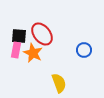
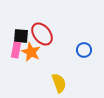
black square: moved 2 px right
orange star: moved 2 px left, 1 px up
